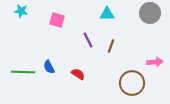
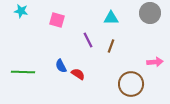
cyan triangle: moved 4 px right, 4 px down
blue semicircle: moved 12 px right, 1 px up
brown circle: moved 1 px left, 1 px down
